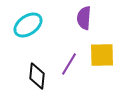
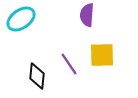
purple semicircle: moved 3 px right, 3 px up
cyan ellipse: moved 7 px left, 6 px up
purple line: rotated 65 degrees counterclockwise
